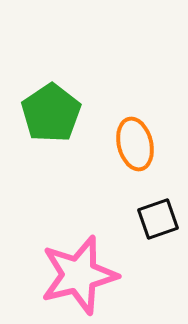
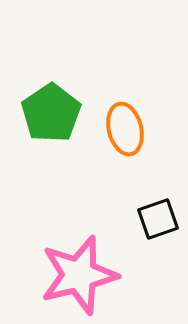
orange ellipse: moved 10 px left, 15 px up
